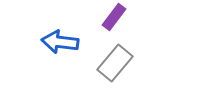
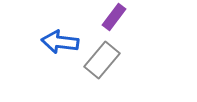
gray rectangle: moved 13 px left, 3 px up
